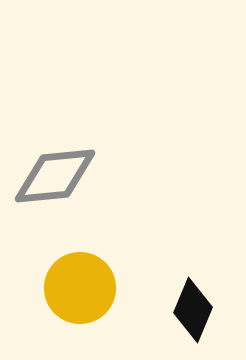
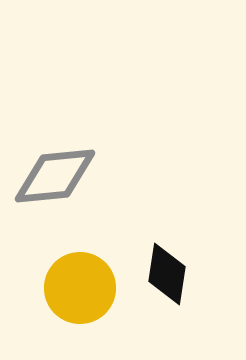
black diamond: moved 26 px left, 36 px up; rotated 14 degrees counterclockwise
